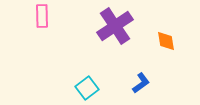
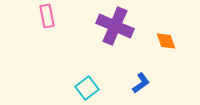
pink rectangle: moved 5 px right; rotated 10 degrees counterclockwise
purple cross: rotated 33 degrees counterclockwise
orange diamond: rotated 10 degrees counterclockwise
